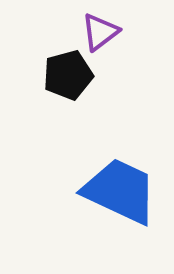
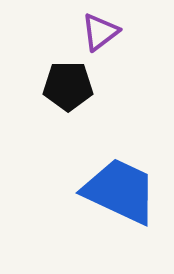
black pentagon: moved 11 px down; rotated 15 degrees clockwise
